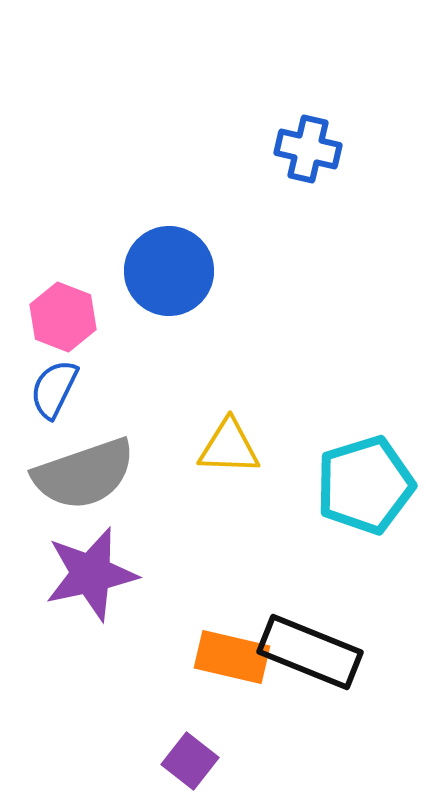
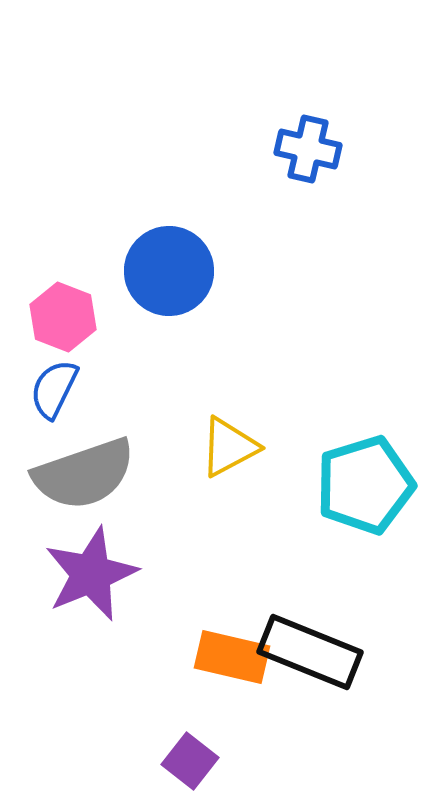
yellow triangle: rotated 30 degrees counterclockwise
purple star: rotated 10 degrees counterclockwise
